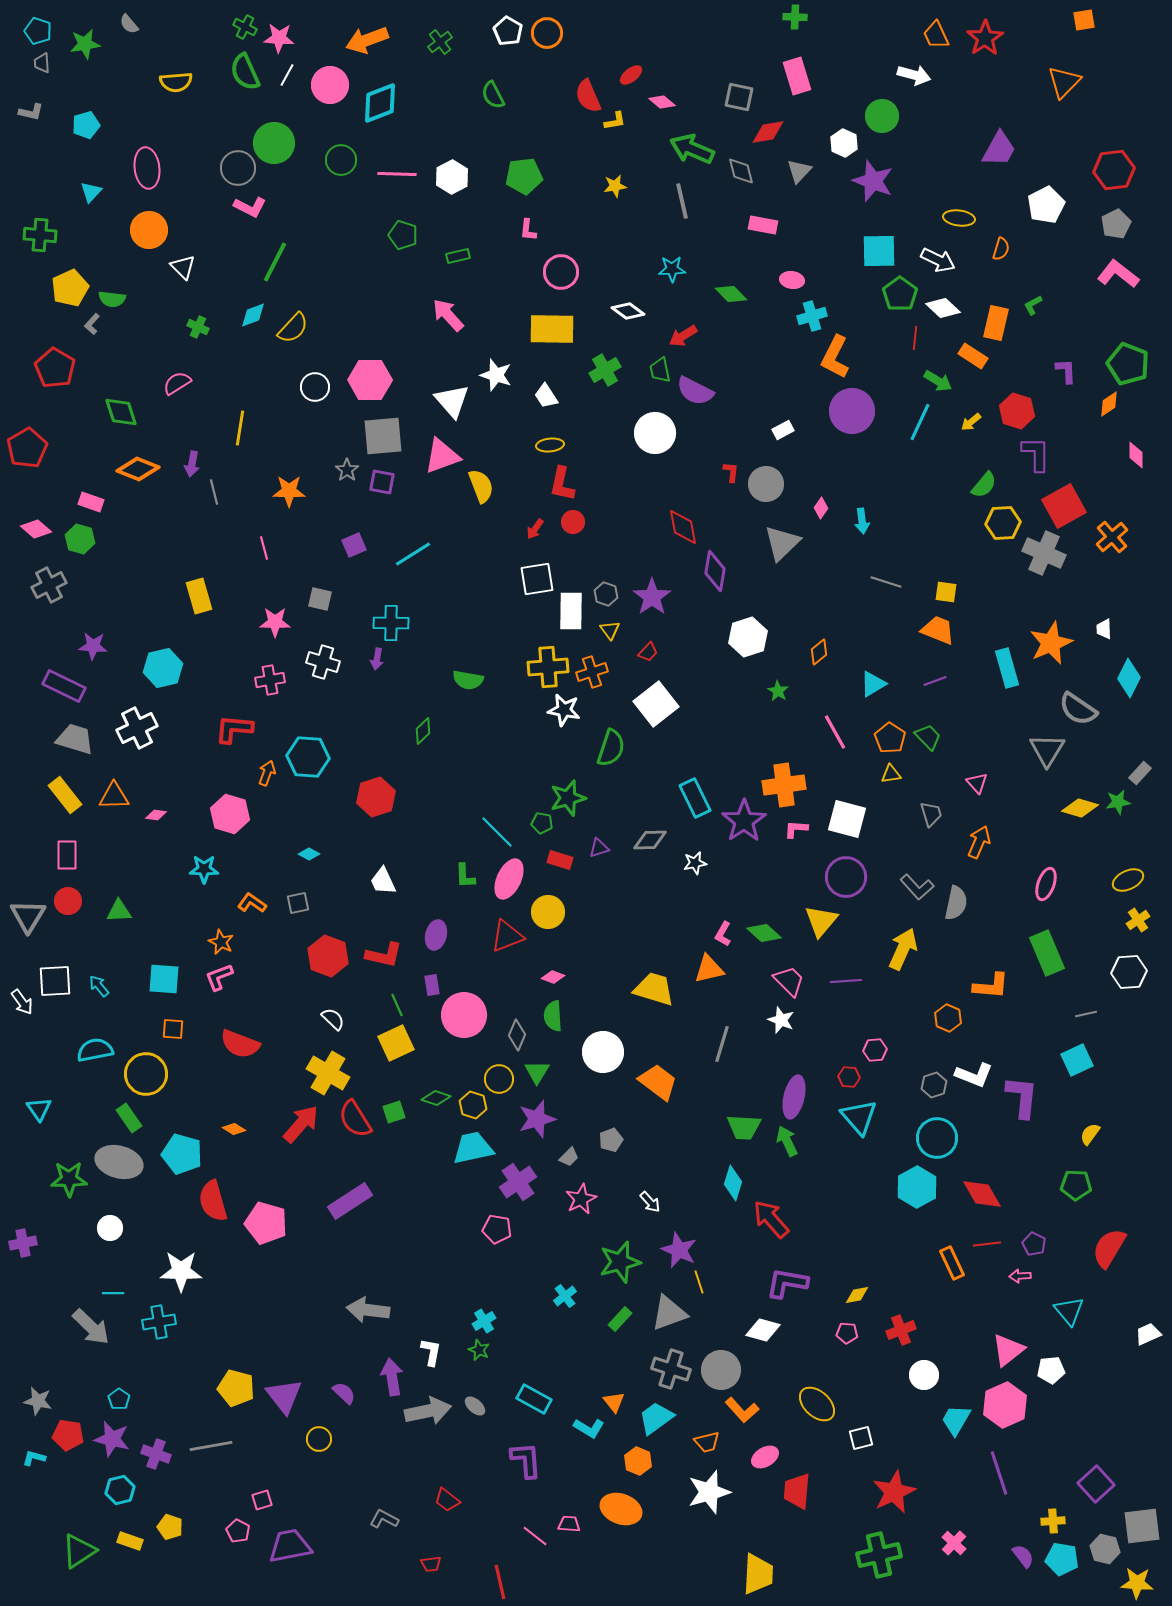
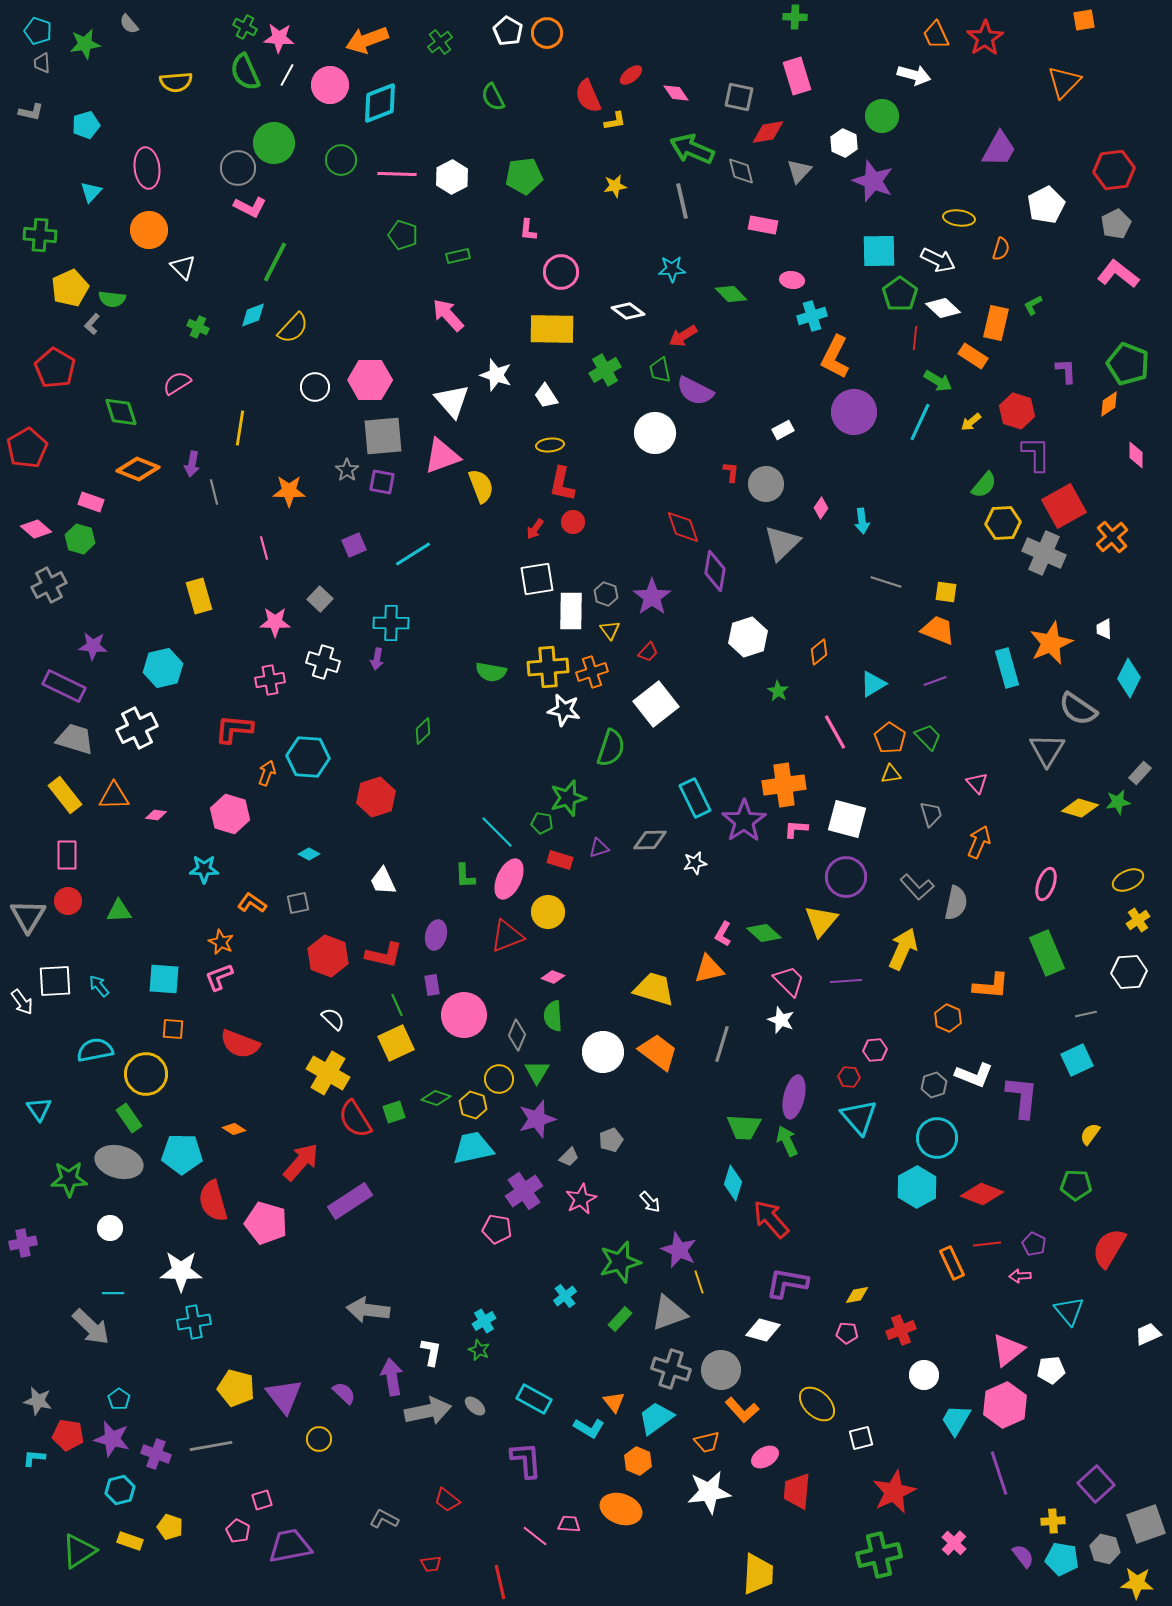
green semicircle at (493, 95): moved 2 px down
pink diamond at (662, 102): moved 14 px right, 9 px up; rotated 16 degrees clockwise
purple circle at (852, 411): moved 2 px right, 1 px down
red diamond at (683, 527): rotated 9 degrees counterclockwise
gray square at (320, 599): rotated 30 degrees clockwise
green semicircle at (468, 680): moved 23 px right, 8 px up
orange trapezoid at (658, 1082): moved 30 px up
red arrow at (301, 1124): moved 38 px down
cyan pentagon at (182, 1154): rotated 15 degrees counterclockwise
purple cross at (518, 1182): moved 6 px right, 9 px down
red diamond at (982, 1194): rotated 39 degrees counterclockwise
cyan cross at (159, 1322): moved 35 px right
cyan L-shape at (34, 1458): rotated 10 degrees counterclockwise
white star at (709, 1492): rotated 9 degrees clockwise
gray square at (1142, 1526): moved 4 px right, 2 px up; rotated 12 degrees counterclockwise
